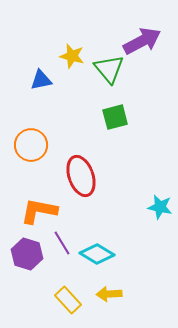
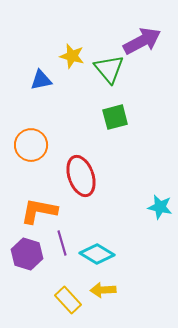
purple line: rotated 15 degrees clockwise
yellow arrow: moved 6 px left, 4 px up
